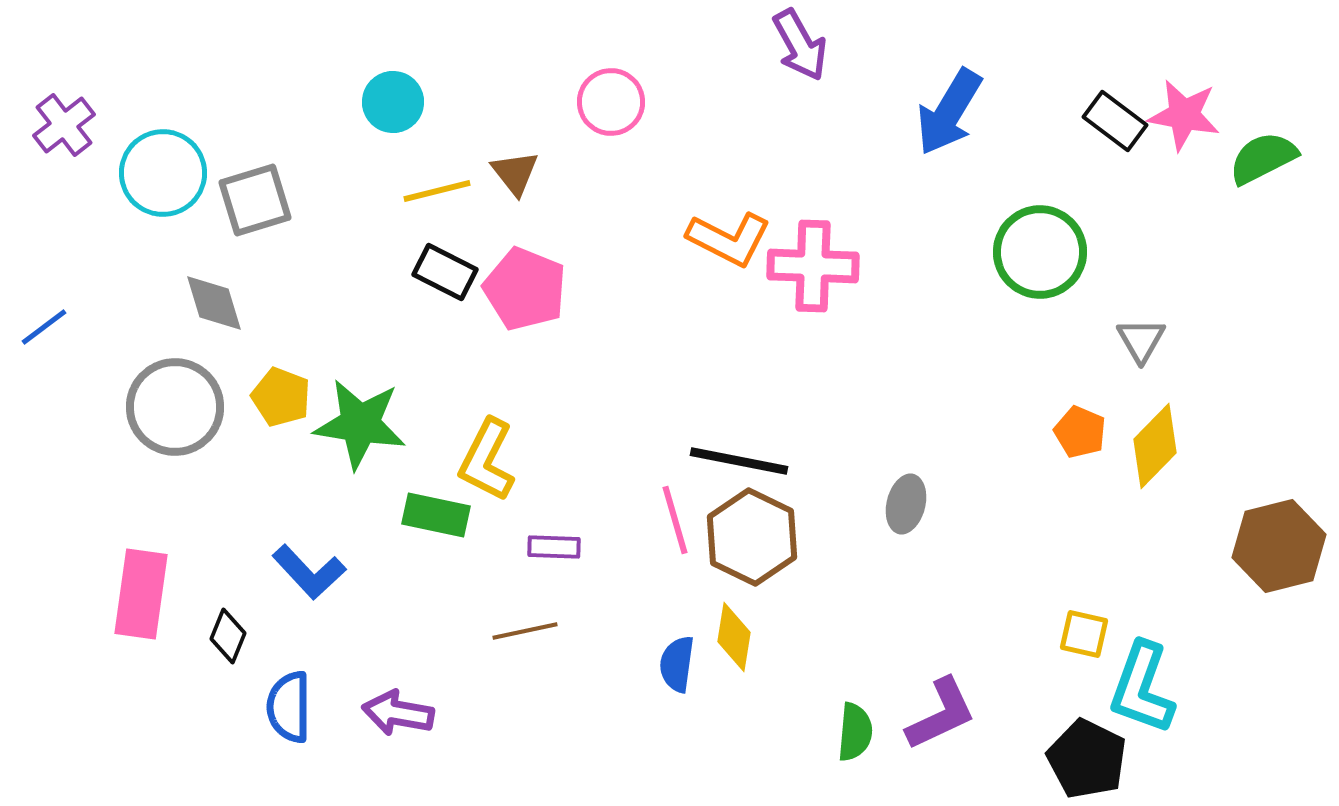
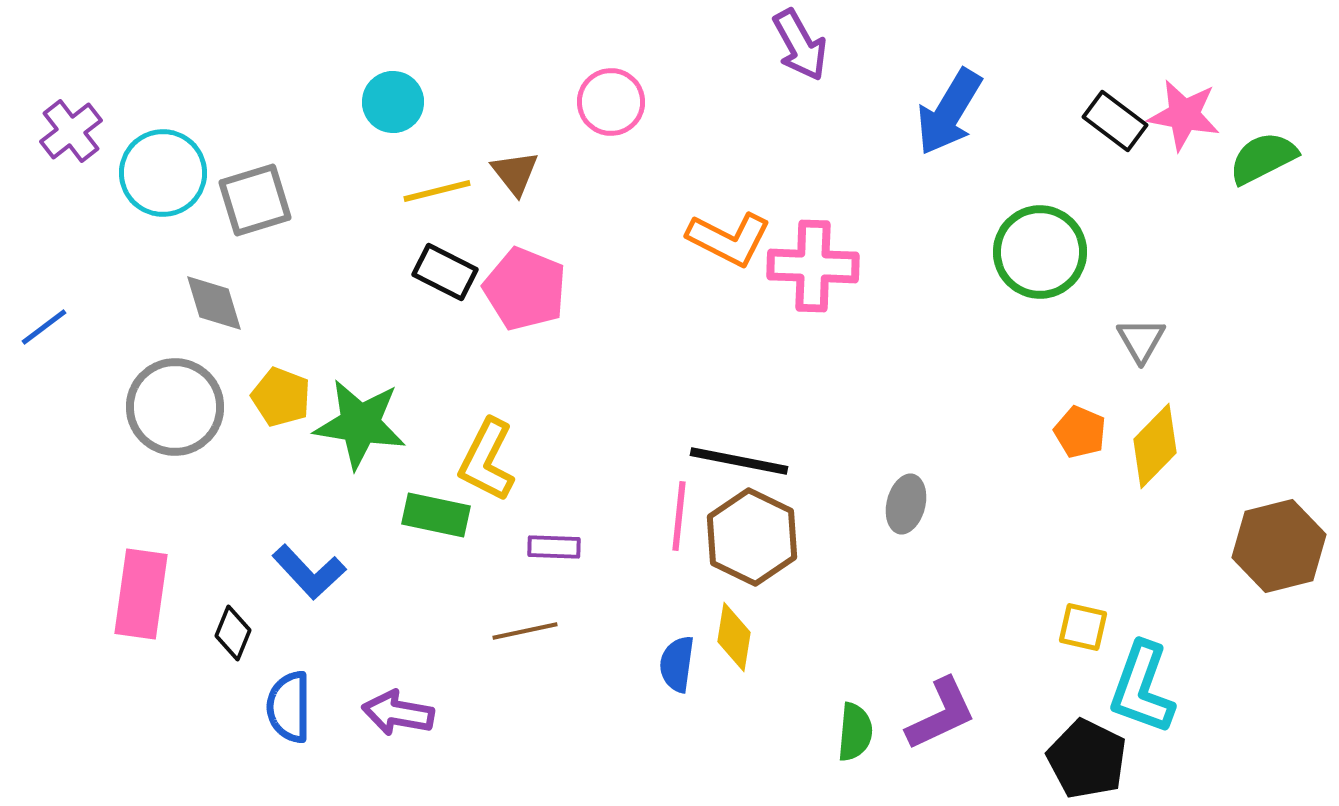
purple cross at (64, 125): moved 7 px right, 6 px down
pink line at (675, 520): moved 4 px right, 4 px up; rotated 22 degrees clockwise
yellow square at (1084, 634): moved 1 px left, 7 px up
black diamond at (228, 636): moved 5 px right, 3 px up
